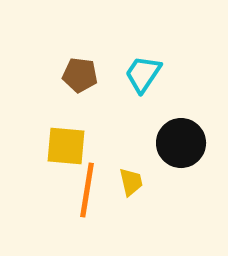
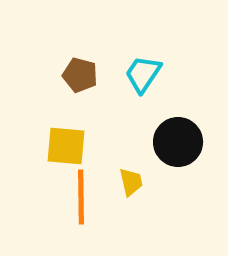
brown pentagon: rotated 8 degrees clockwise
black circle: moved 3 px left, 1 px up
orange line: moved 6 px left, 7 px down; rotated 10 degrees counterclockwise
